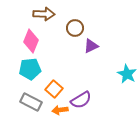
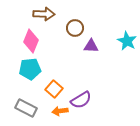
purple triangle: rotated 28 degrees clockwise
cyan star: moved 33 px up
gray rectangle: moved 5 px left, 6 px down
orange arrow: moved 1 px down
